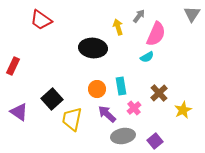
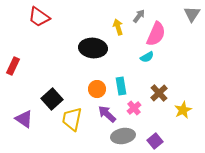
red trapezoid: moved 2 px left, 3 px up
purple triangle: moved 5 px right, 7 px down
